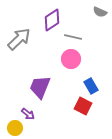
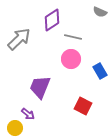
blue rectangle: moved 9 px right, 15 px up
